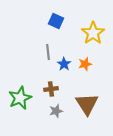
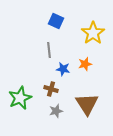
gray line: moved 1 px right, 2 px up
blue star: moved 1 px left, 5 px down; rotated 24 degrees counterclockwise
brown cross: rotated 24 degrees clockwise
